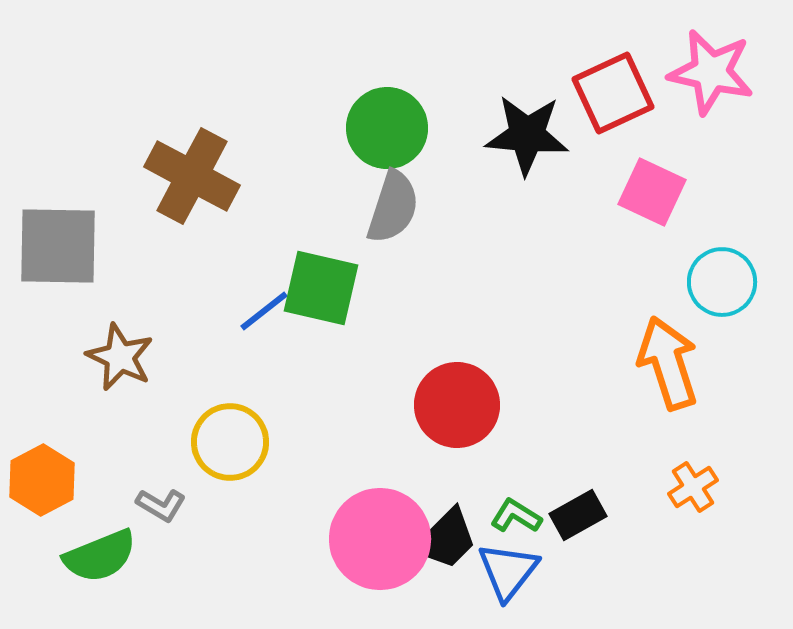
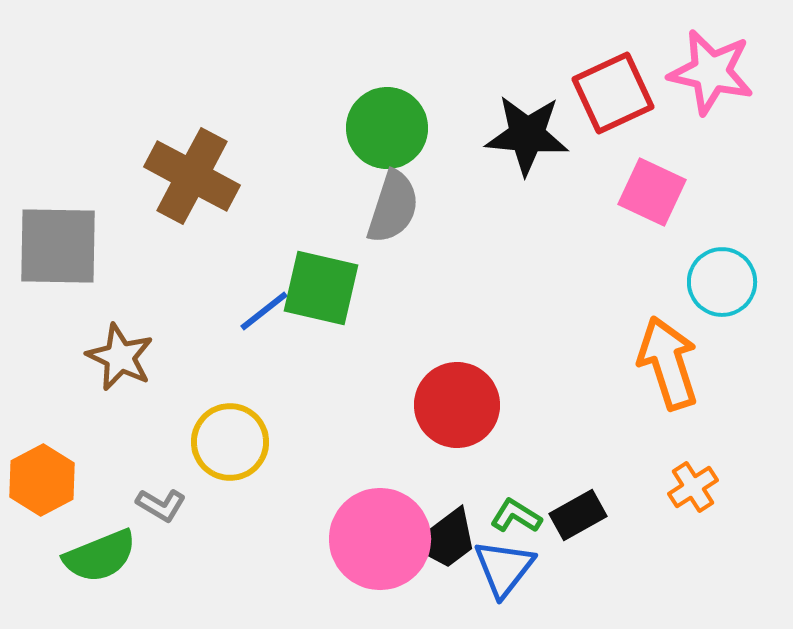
black trapezoid: rotated 8 degrees clockwise
blue triangle: moved 4 px left, 3 px up
